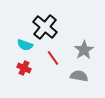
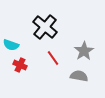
cyan semicircle: moved 14 px left
gray star: moved 1 px down
red cross: moved 4 px left, 3 px up
